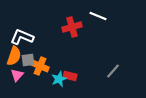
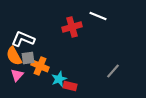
white L-shape: moved 1 px right, 2 px down
orange semicircle: rotated 132 degrees clockwise
gray square: moved 2 px up
red rectangle: moved 10 px down
